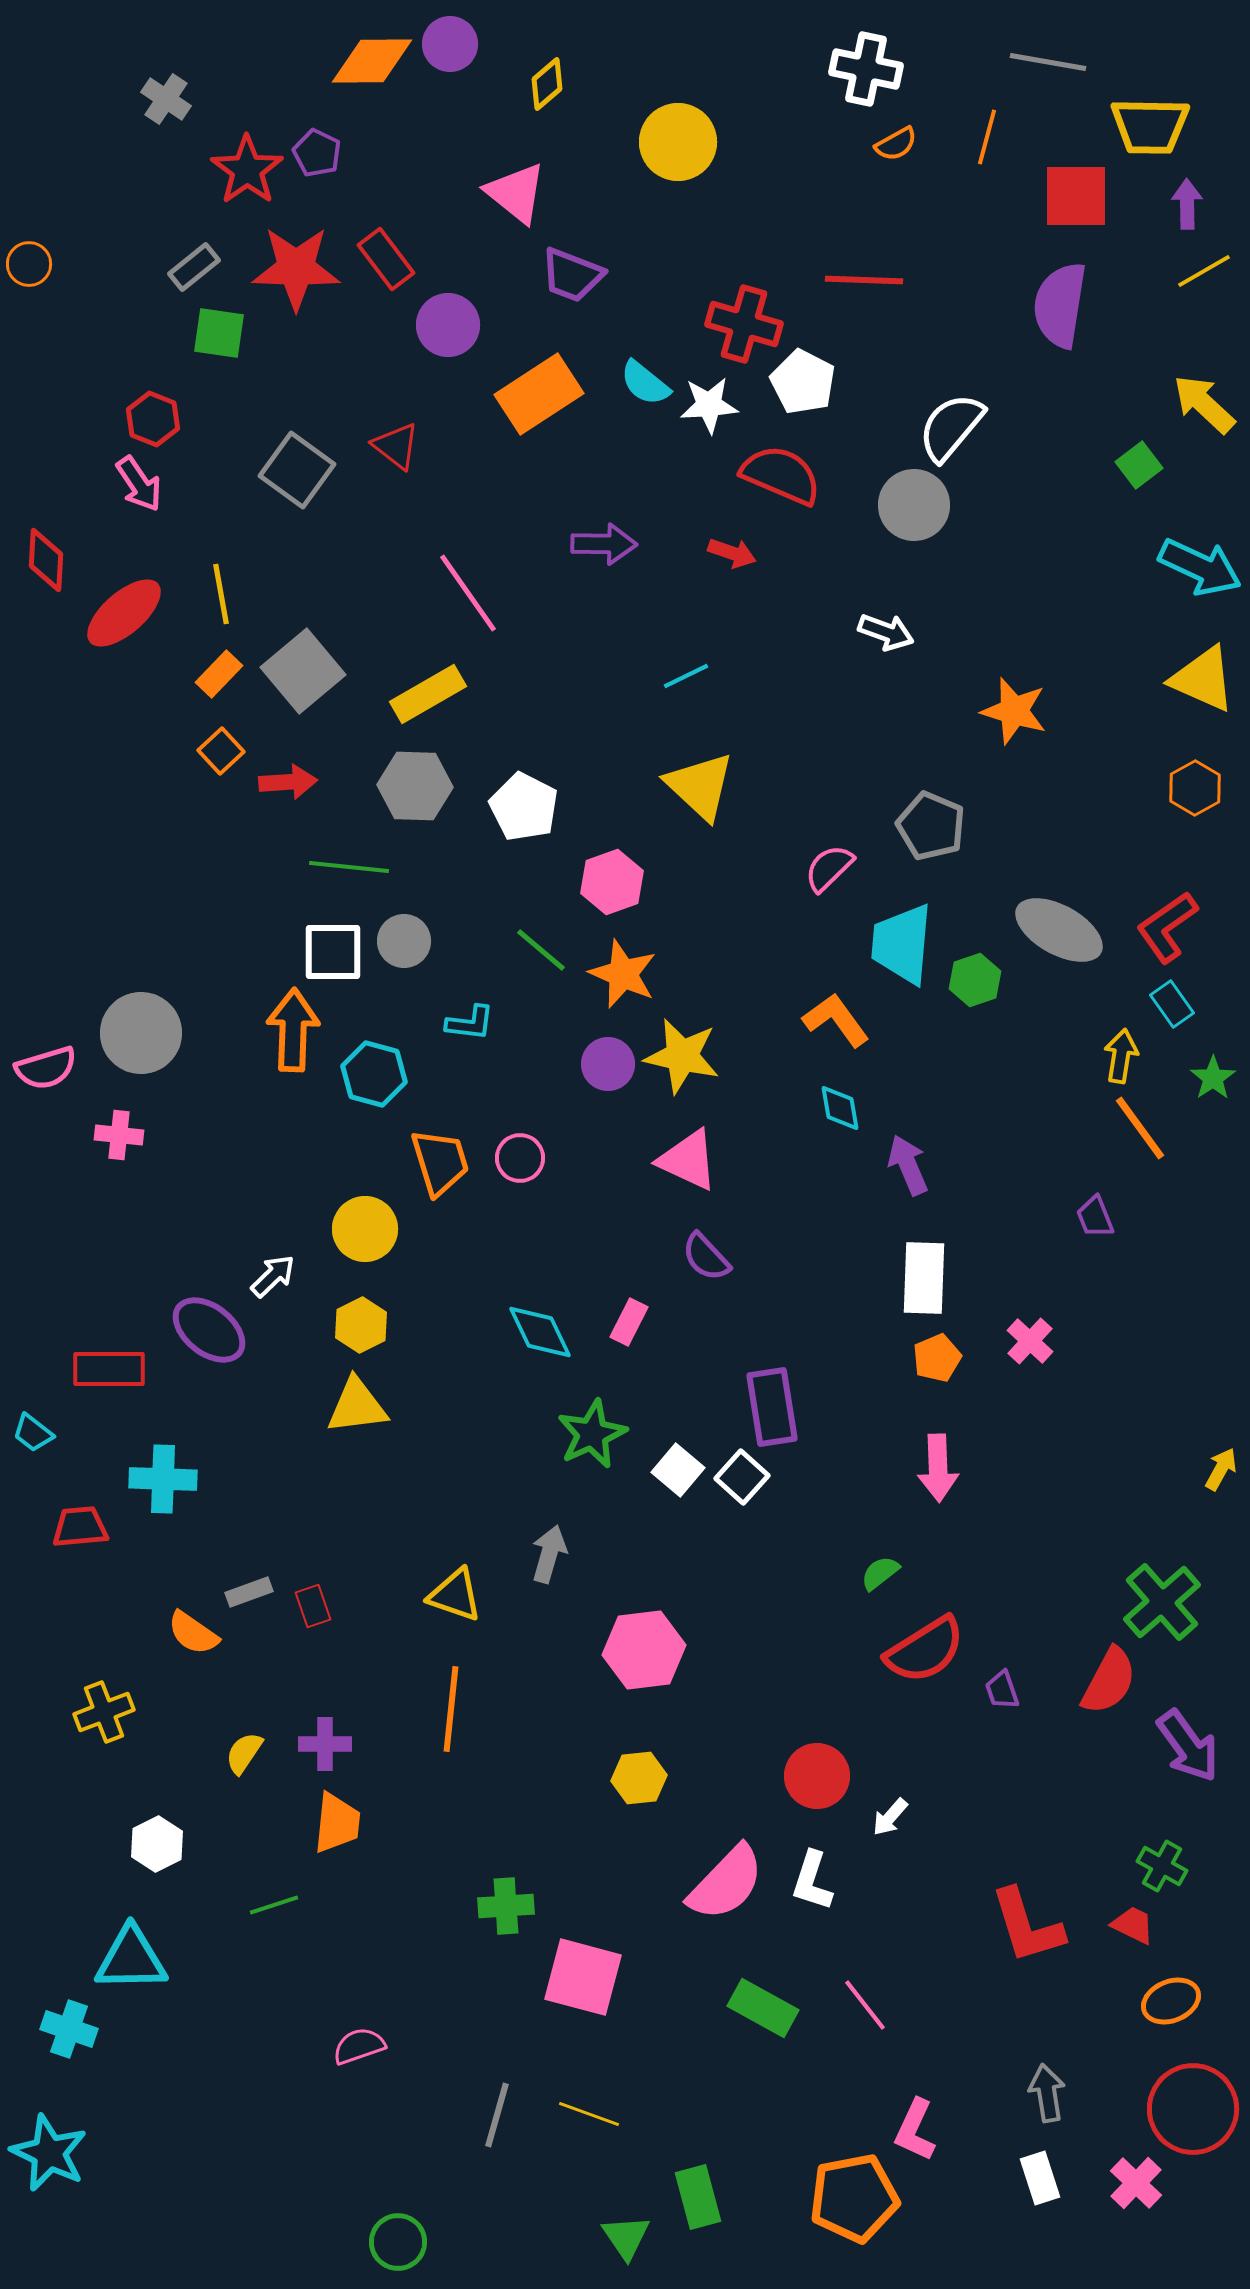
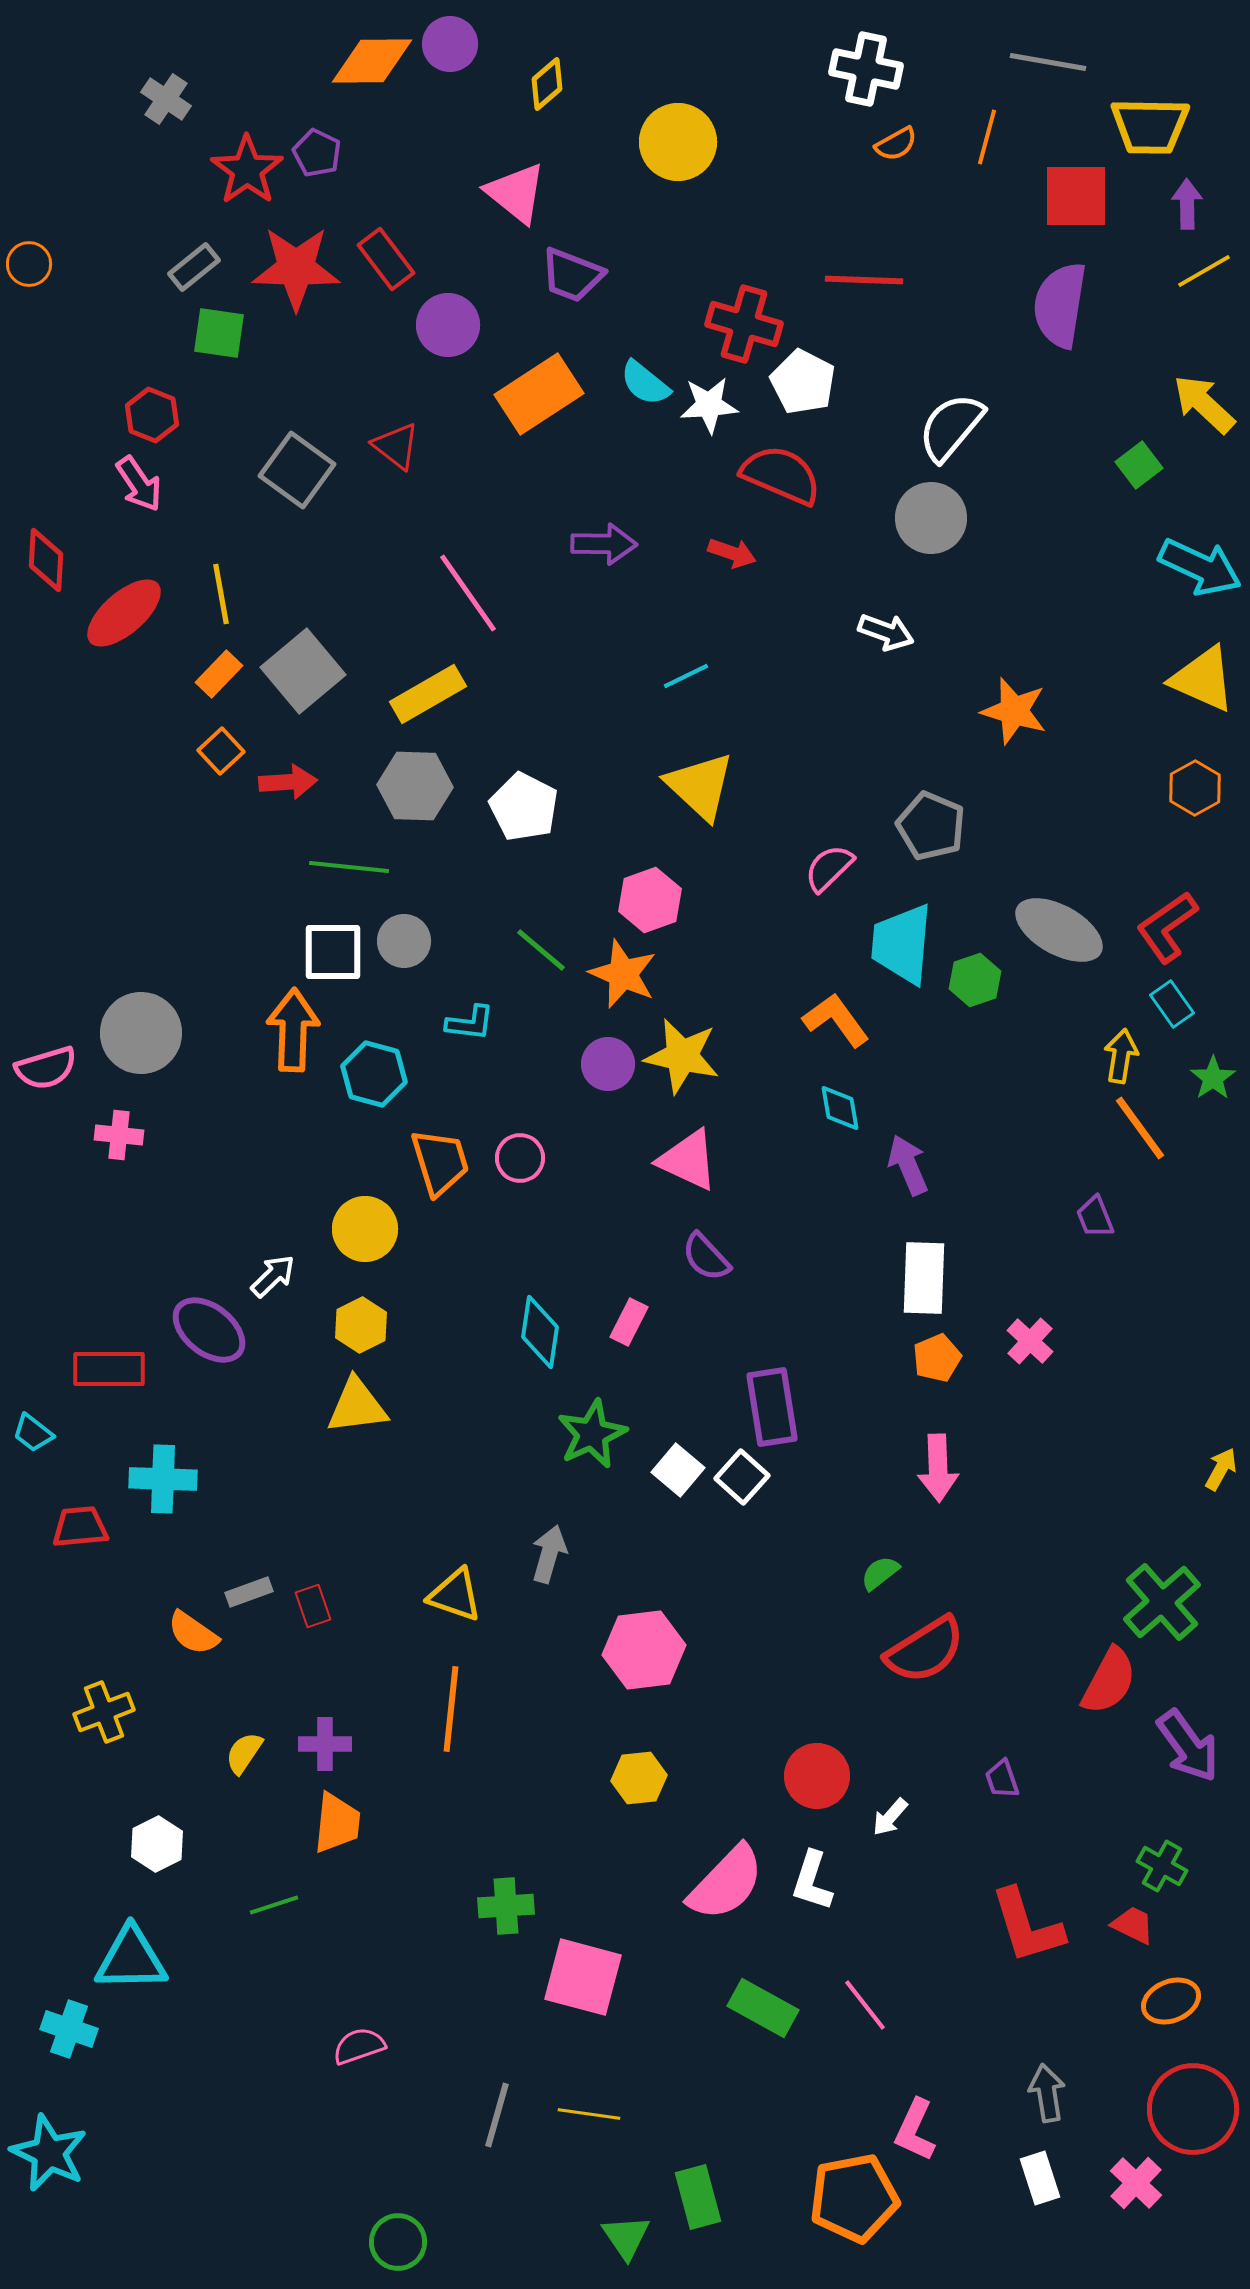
red hexagon at (153, 419): moved 1 px left, 4 px up
gray circle at (914, 505): moved 17 px right, 13 px down
pink hexagon at (612, 882): moved 38 px right, 18 px down
cyan diamond at (540, 1332): rotated 34 degrees clockwise
purple trapezoid at (1002, 1690): moved 89 px down
yellow line at (589, 2114): rotated 12 degrees counterclockwise
